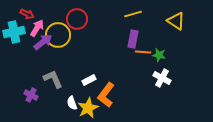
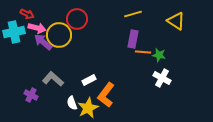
pink arrow: rotated 72 degrees clockwise
yellow circle: moved 1 px right
purple arrow: rotated 102 degrees counterclockwise
gray L-shape: rotated 25 degrees counterclockwise
